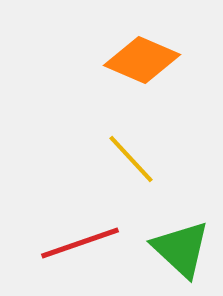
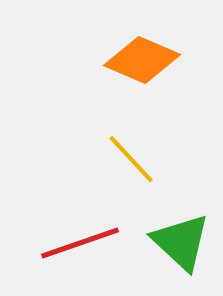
green triangle: moved 7 px up
